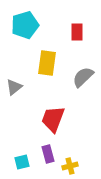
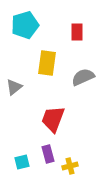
gray semicircle: rotated 20 degrees clockwise
